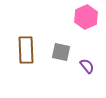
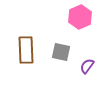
pink hexagon: moved 6 px left
purple semicircle: rotated 105 degrees counterclockwise
